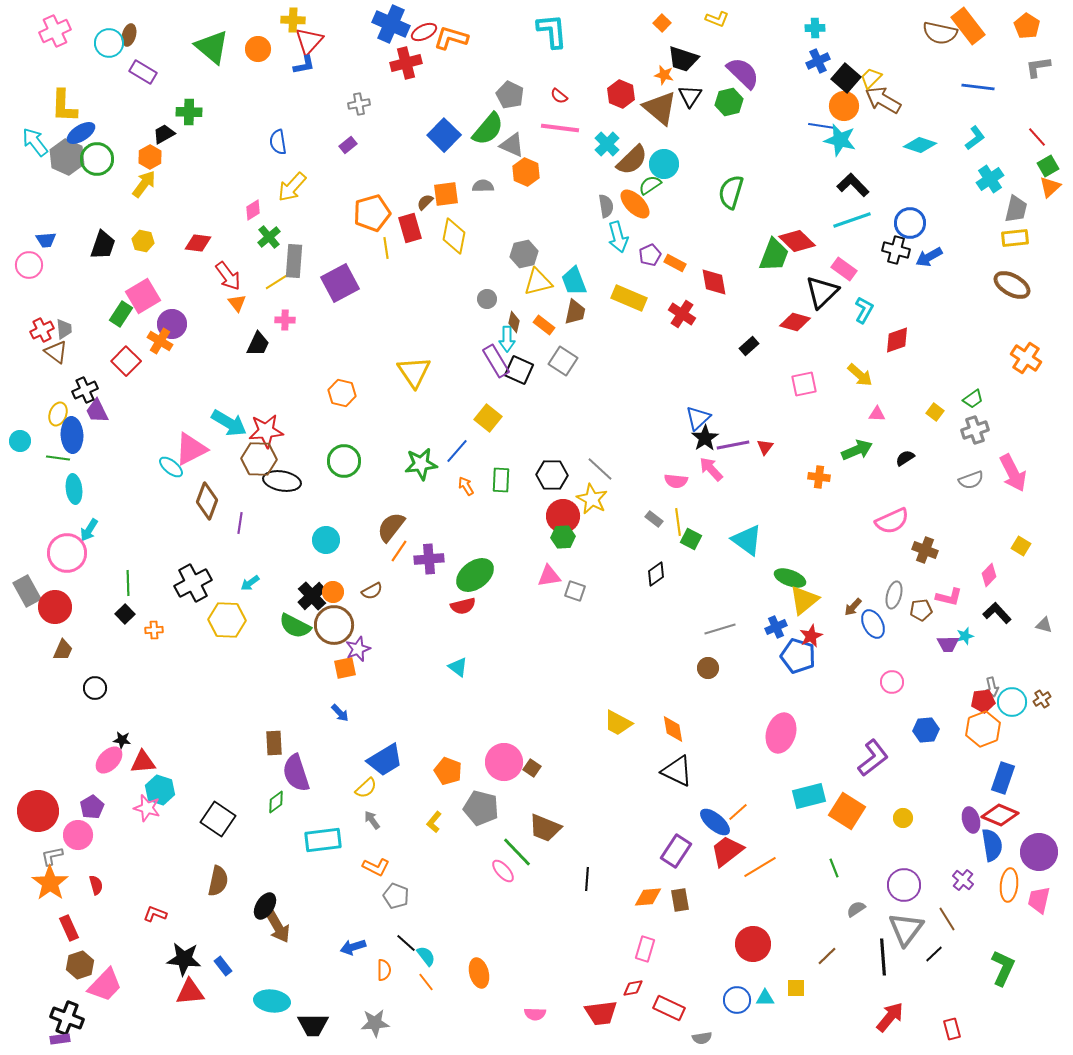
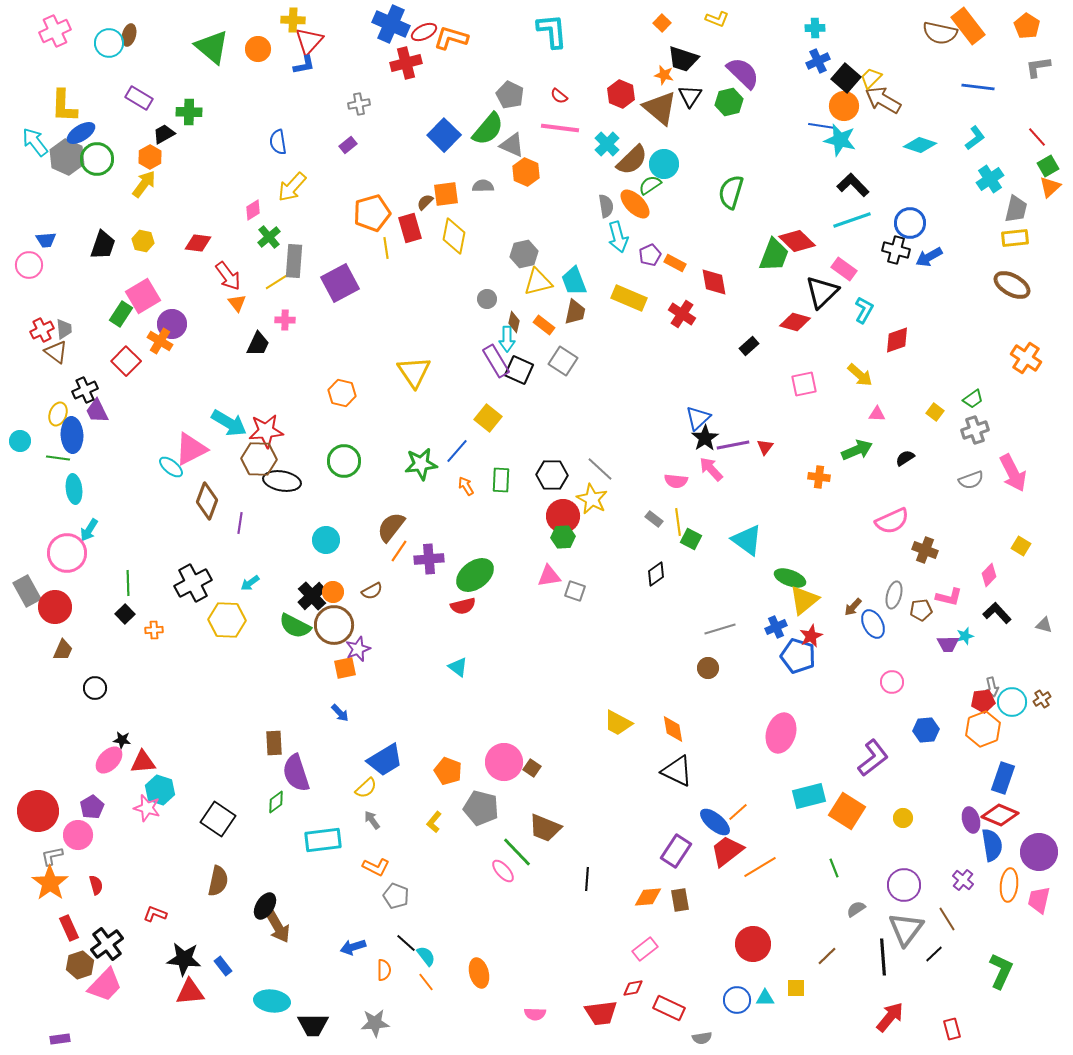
purple rectangle at (143, 72): moved 4 px left, 26 px down
pink rectangle at (645, 949): rotated 35 degrees clockwise
green L-shape at (1003, 968): moved 2 px left, 3 px down
black cross at (67, 1018): moved 40 px right, 74 px up; rotated 32 degrees clockwise
